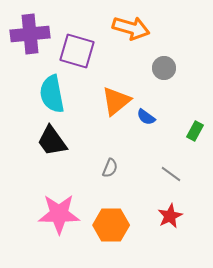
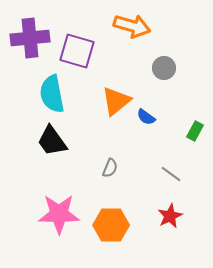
orange arrow: moved 1 px right, 2 px up
purple cross: moved 4 px down
